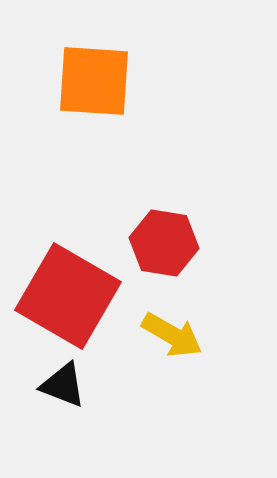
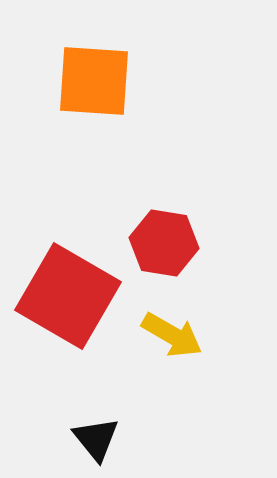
black triangle: moved 33 px right, 54 px down; rotated 30 degrees clockwise
